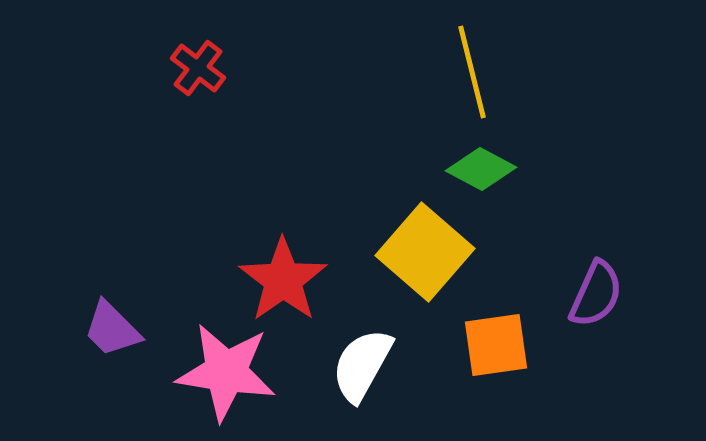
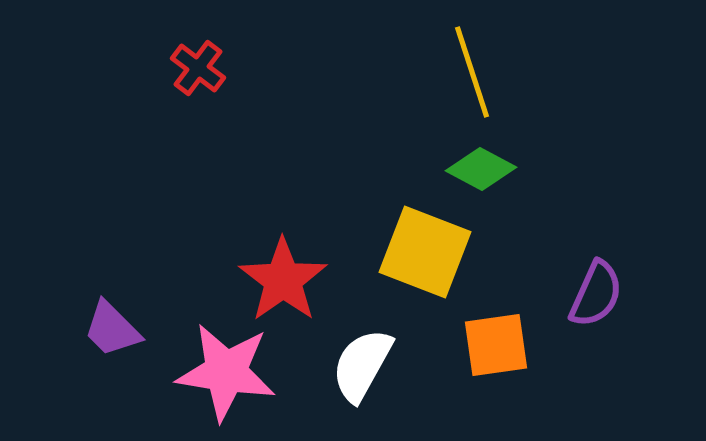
yellow line: rotated 4 degrees counterclockwise
yellow square: rotated 20 degrees counterclockwise
